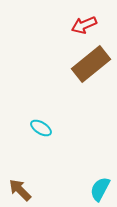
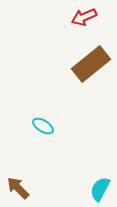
red arrow: moved 8 px up
cyan ellipse: moved 2 px right, 2 px up
brown arrow: moved 2 px left, 2 px up
